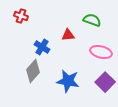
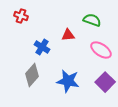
pink ellipse: moved 2 px up; rotated 20 degrees clockwise
gray diamond: moved 1 px left, 4 px down
